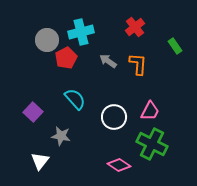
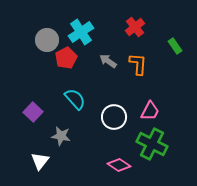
cyan cross: rotated 20 degrees counterclockwise
